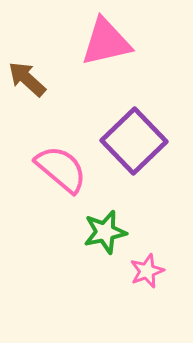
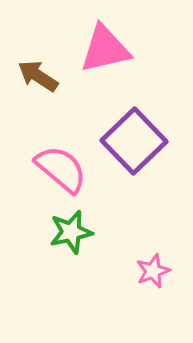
pink triangle: moved 1 px left, 7 px down
brown arrow: moved 11 px right, 3 px up; rotated 9 degrees counterclockwise
green star: moved 34 px left
pink star: moved 6 px right
